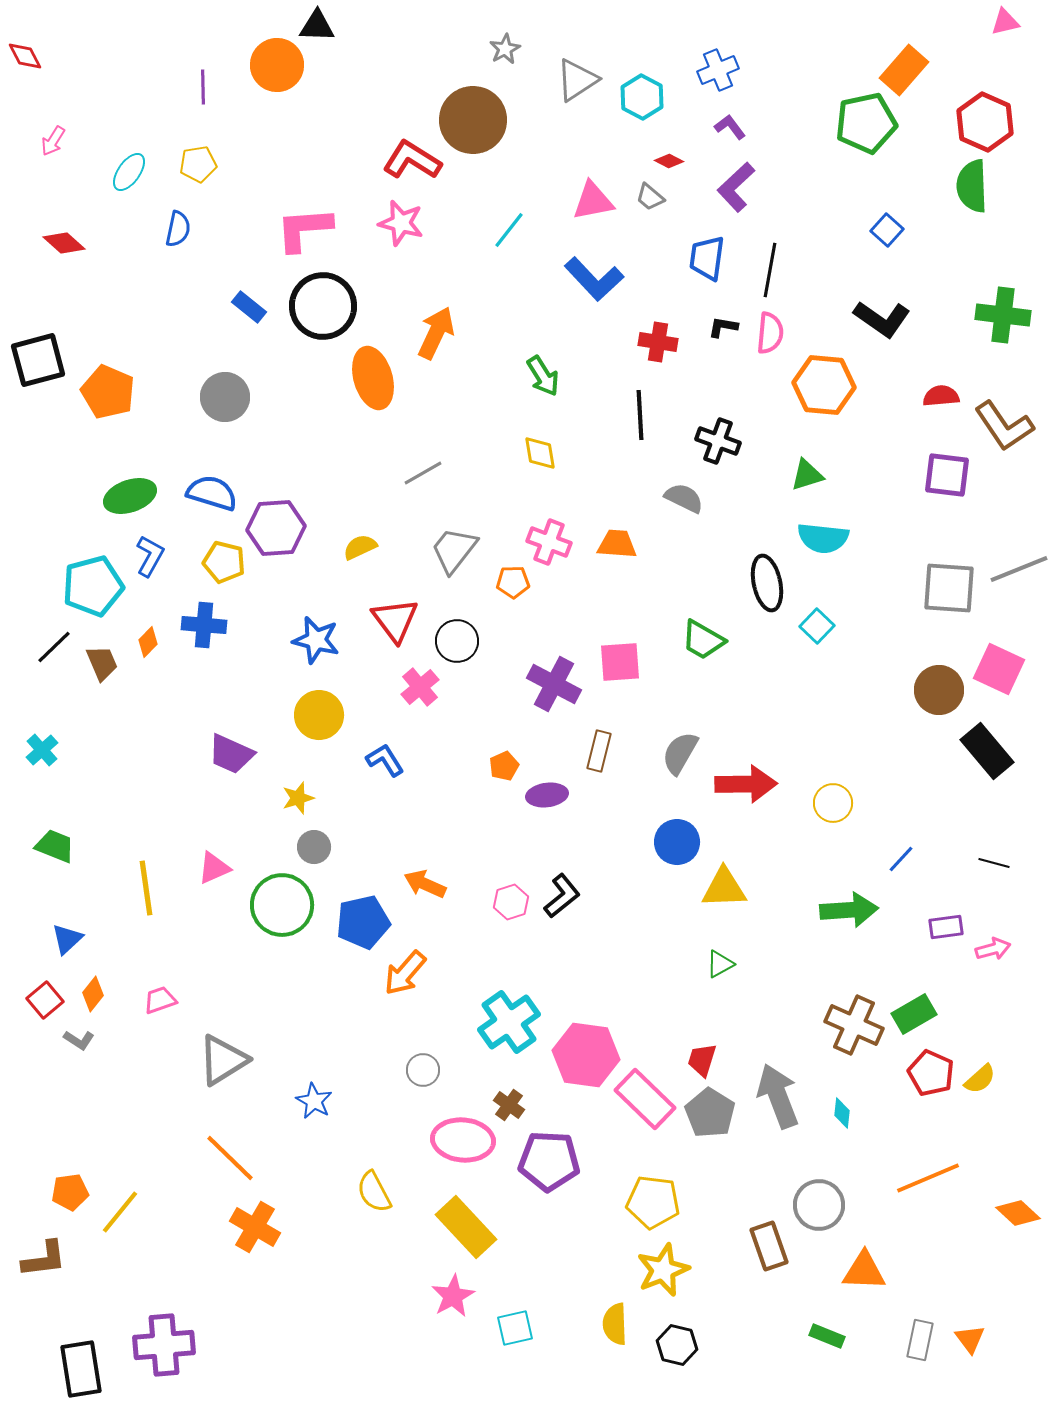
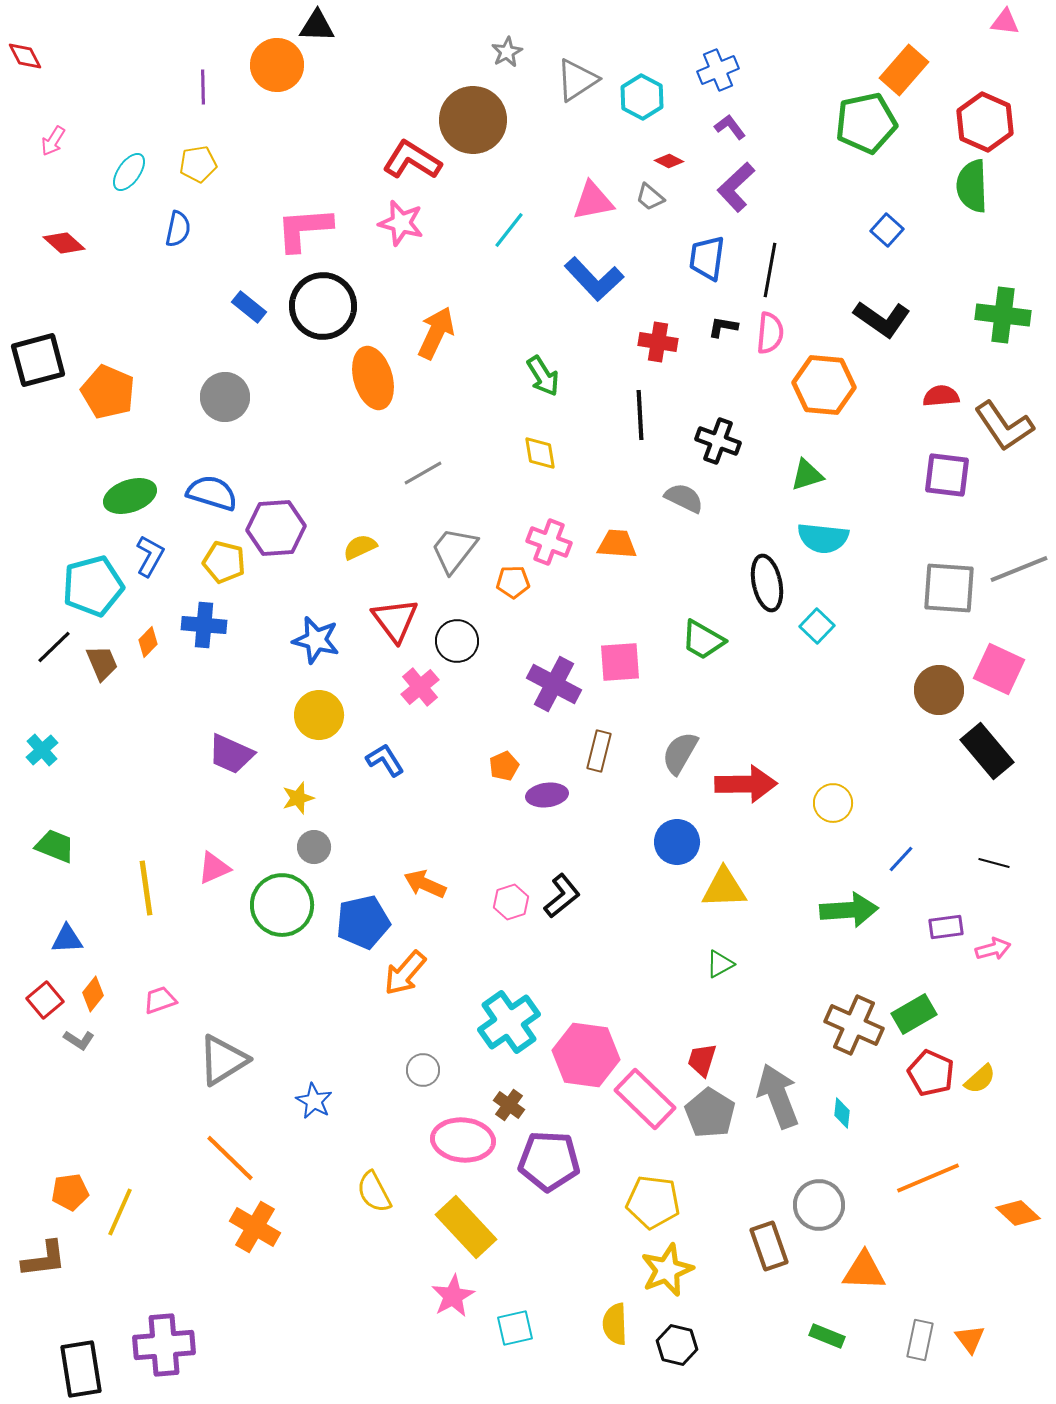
pink triangle at (1005, 22): rotated 20 degrees clockwise
gray star at (505, 49): moved 2 px right, 3 px down
blue triangle at (67, 939): rotated 40 degrees clockwise
yellow line at (120, 1212): rotated 15 degrees counterclockwise
yellow star at (663, 1270): moved 4 px right
